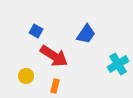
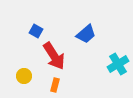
blue trapezoid: rotated 15 degrees clockwise
red arrow: rotated 24 degrees clockwise
yellow circle: moved 2 px left
orange rectangle: moved 1 px up
